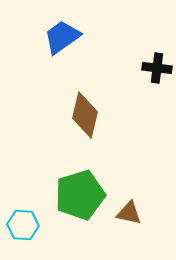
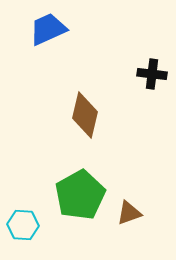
blue trapezoid: moved 14 px left, 8 px up; rotated 12 degrees clockwise
black cross: moved 5 px left, 6 px down
green pentagon: rotated 12 degrees counterclockwise
brown triangle: rotated 32 degrees counterclockwise
